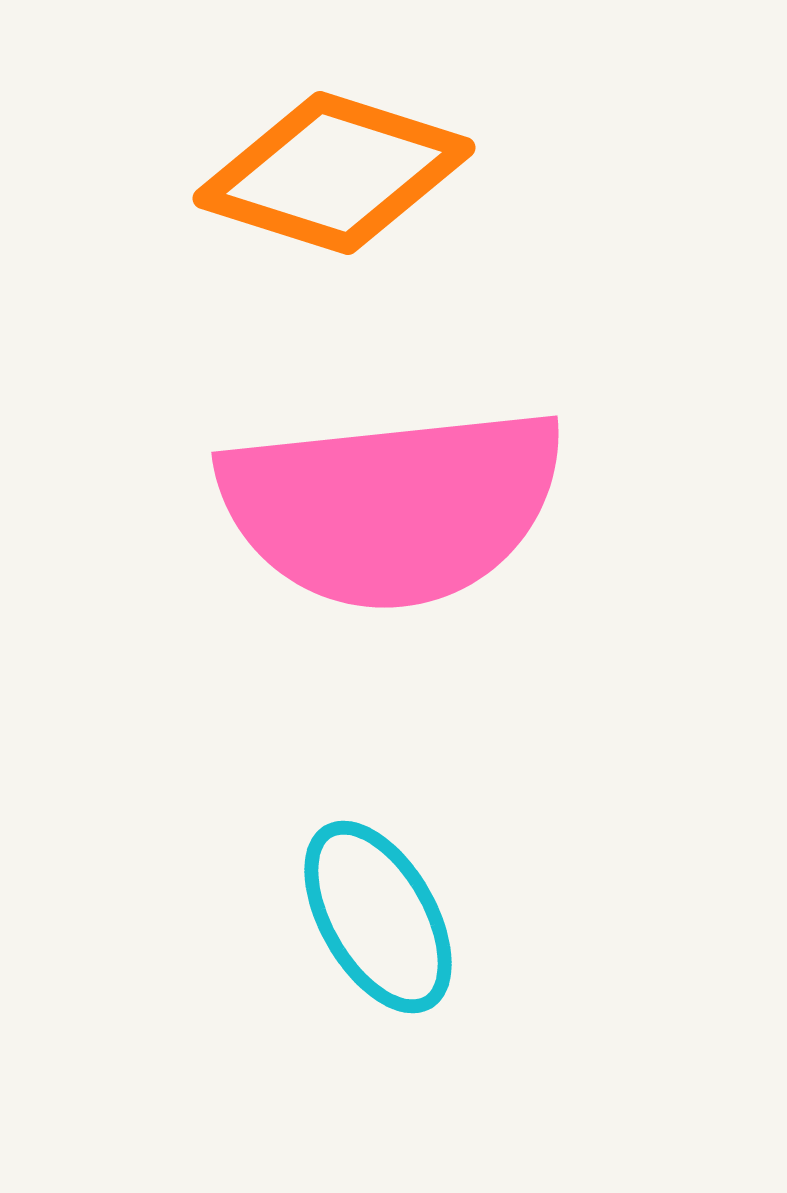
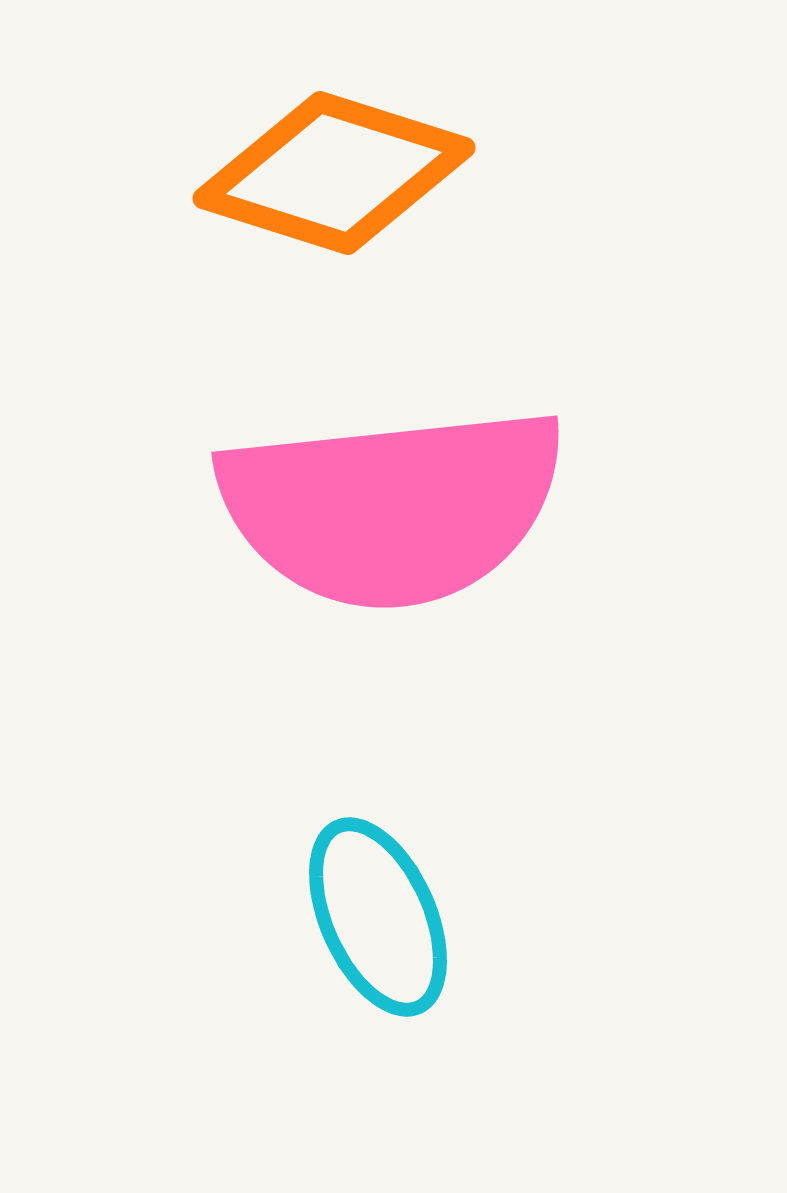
cyan ellipse: rotated 6 degrees clockwise
